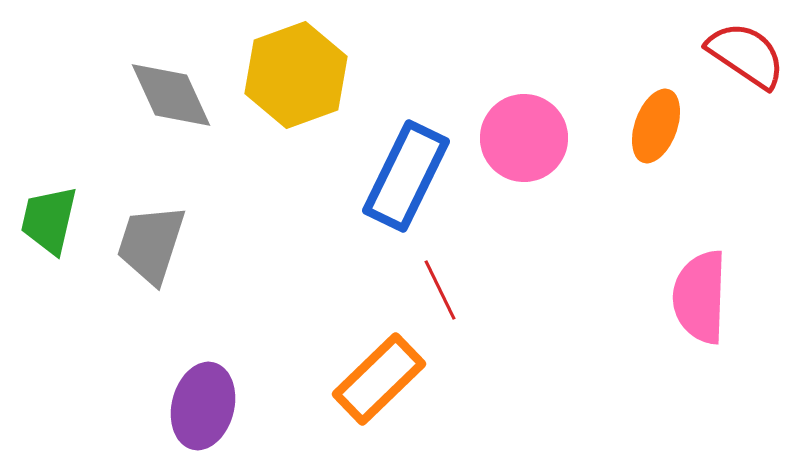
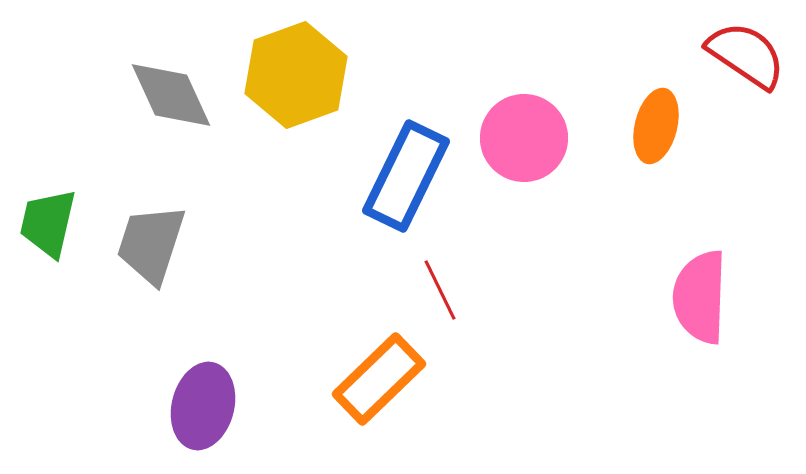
orange ellipse: rotated 6 degrees counterclockwise
green trapezoid: moved 1 px left, 3 px down
